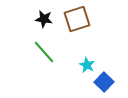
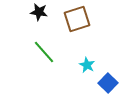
black star: moved 5 px left, 7 px up
blue square: moved 4 px right, 1 px down
